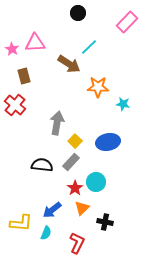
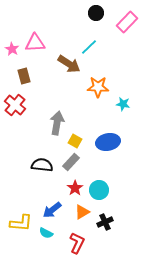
black circle: moved 18 px right
yellow square: rotated 16 degrees counterclockwise
cyan circle: moved 3 px right, 8 px down
orange triangle: moved 4 px down; rotated 14 degrees clockwise
black cross: rotated 35 degrees counterclockwise
cyan semicircle: rotated 96 degrees clockwise
